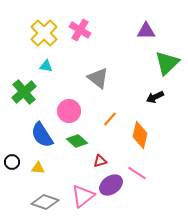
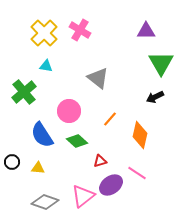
green triangle: moved 6 px left; rotated 16 degrees counterclockwise
